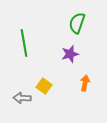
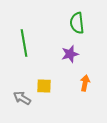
green semicircle: rotated 25 degrees counterclockwise
yellow square: rotated 35 degrees counterclockwise
gray arrow: rotated 30 degrees clockwise
